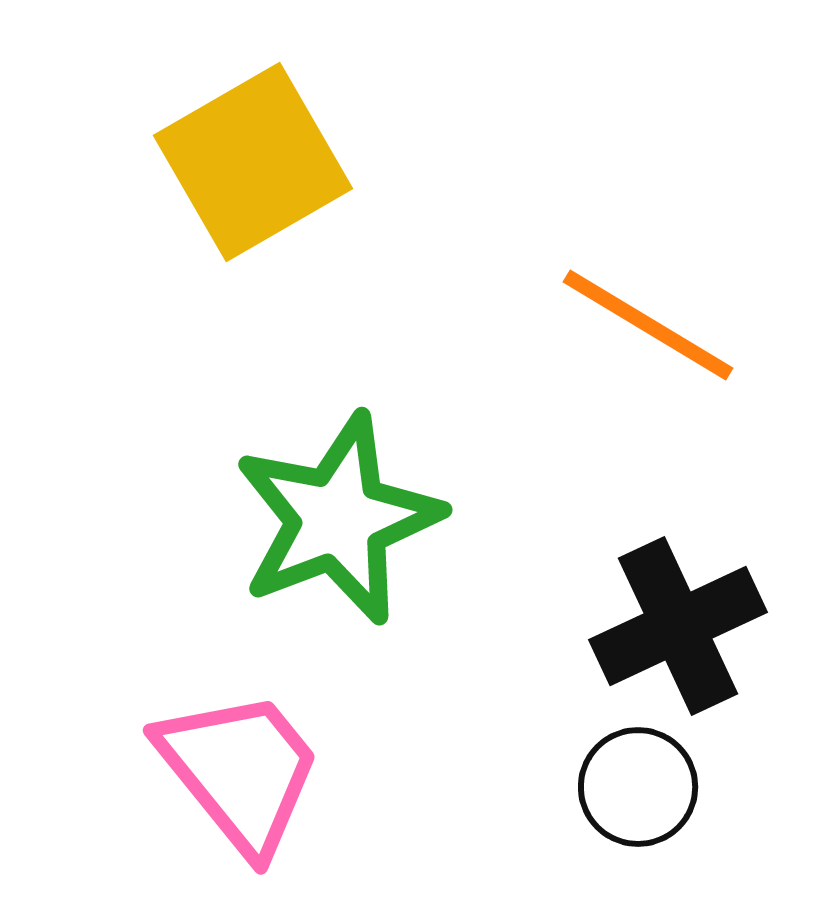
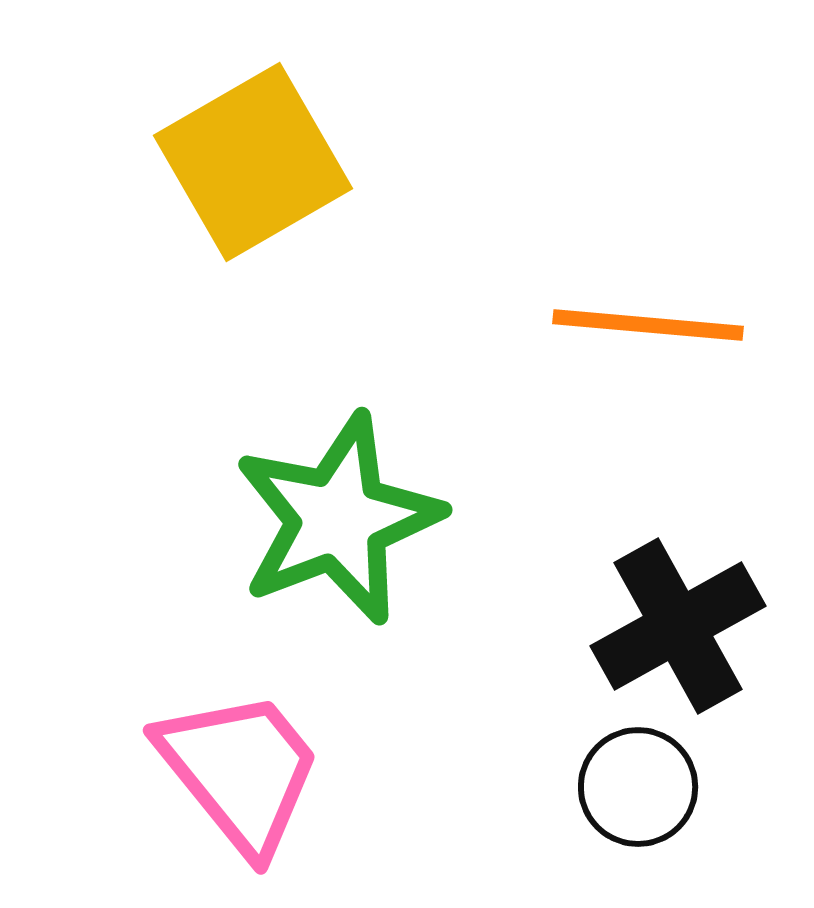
orange line: rotated 26 degrees counterclockwise
black cross: rotated 4 degrees counterclockwise
